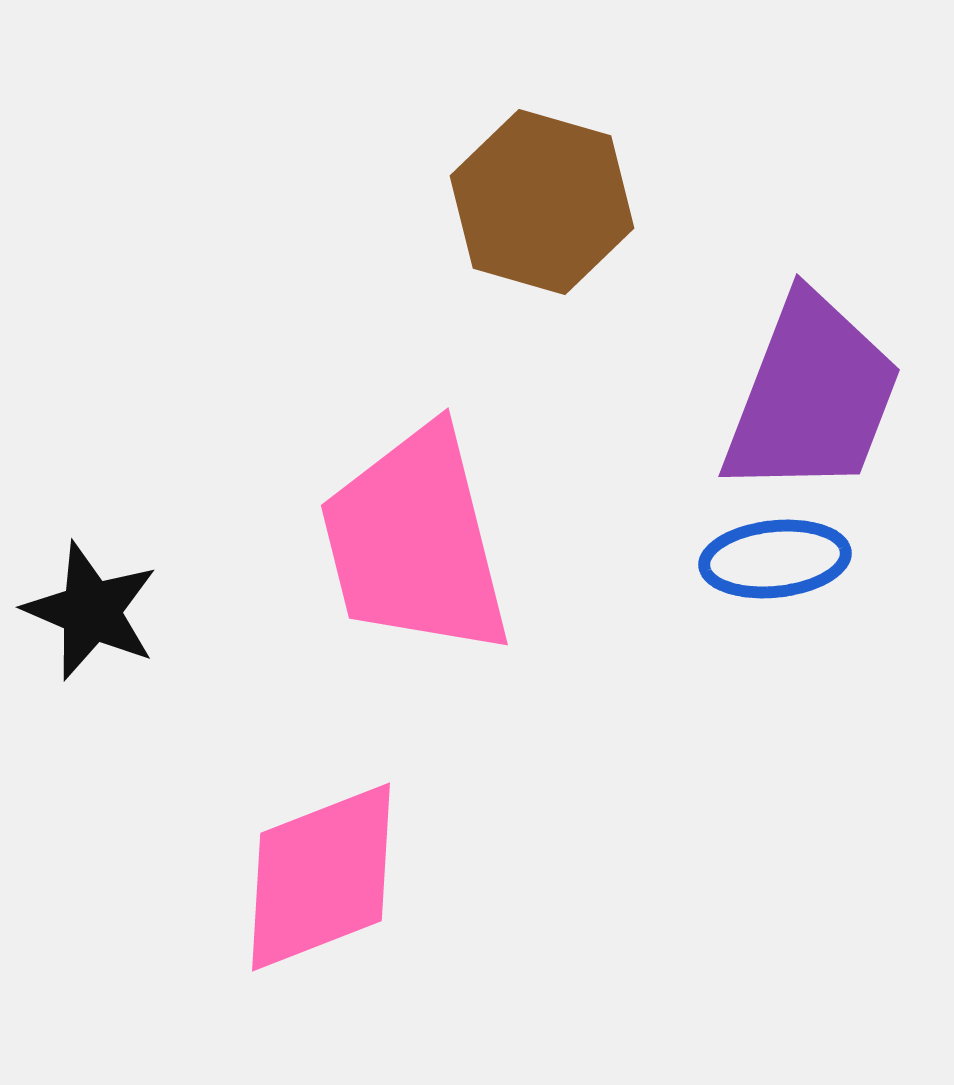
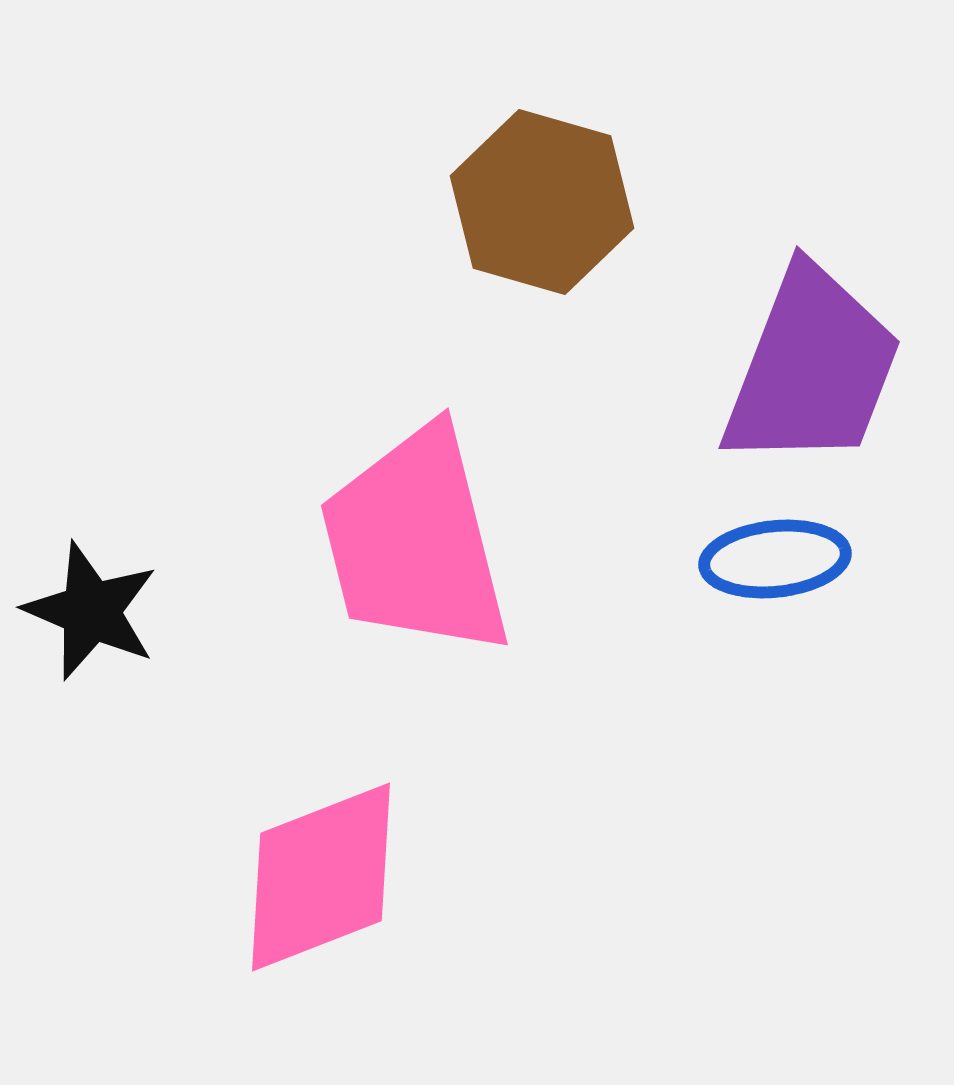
purple trapezoid: moved 28 px up
